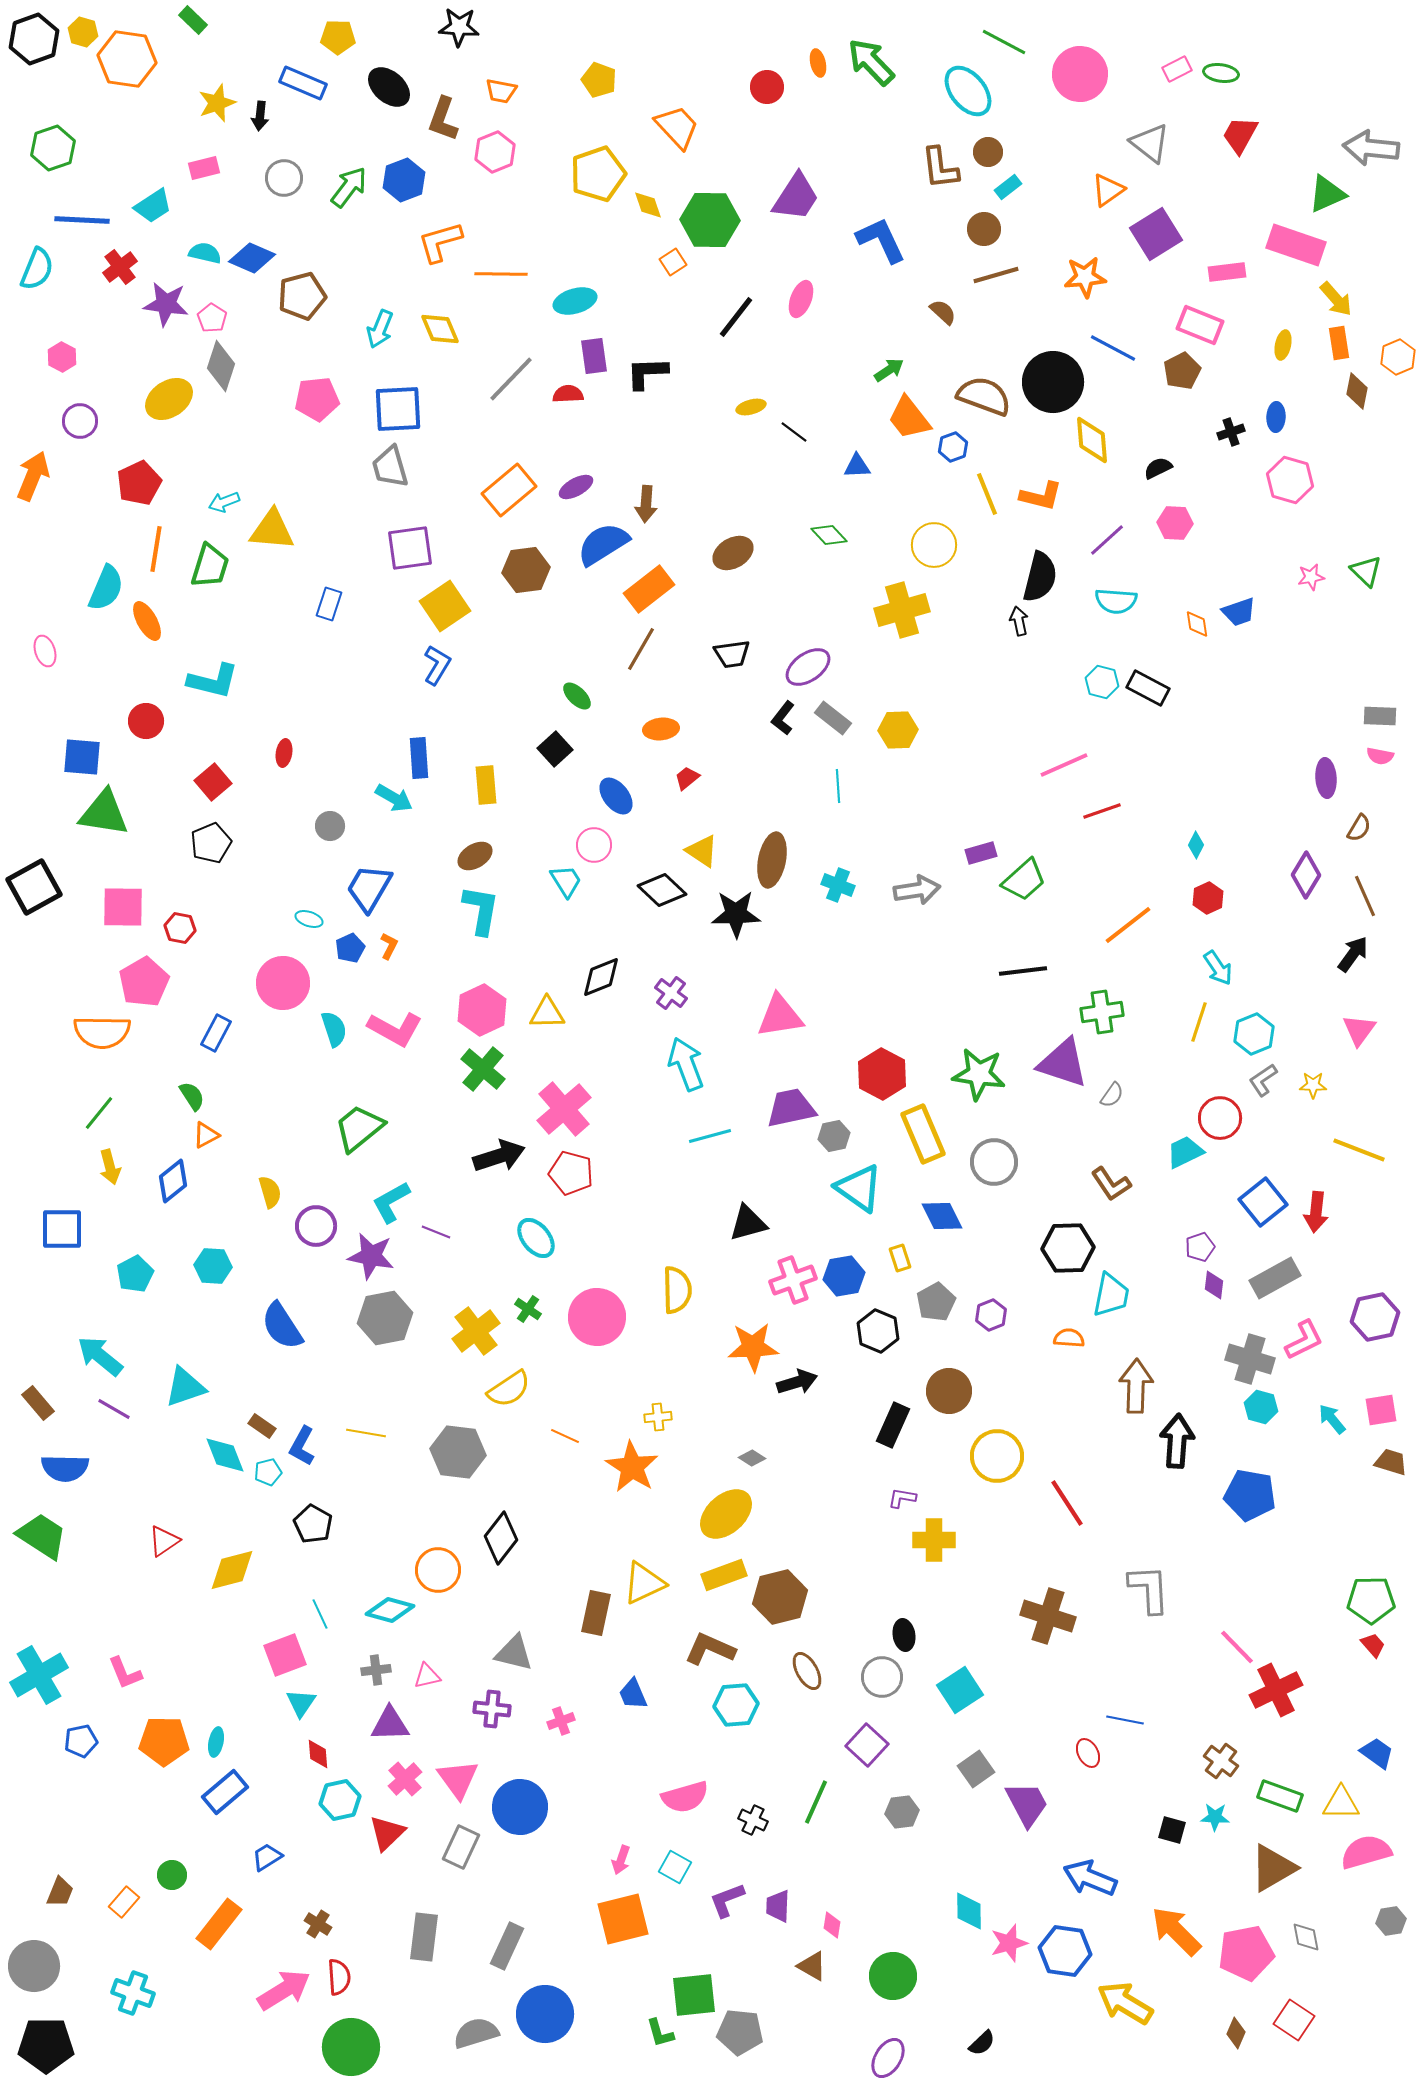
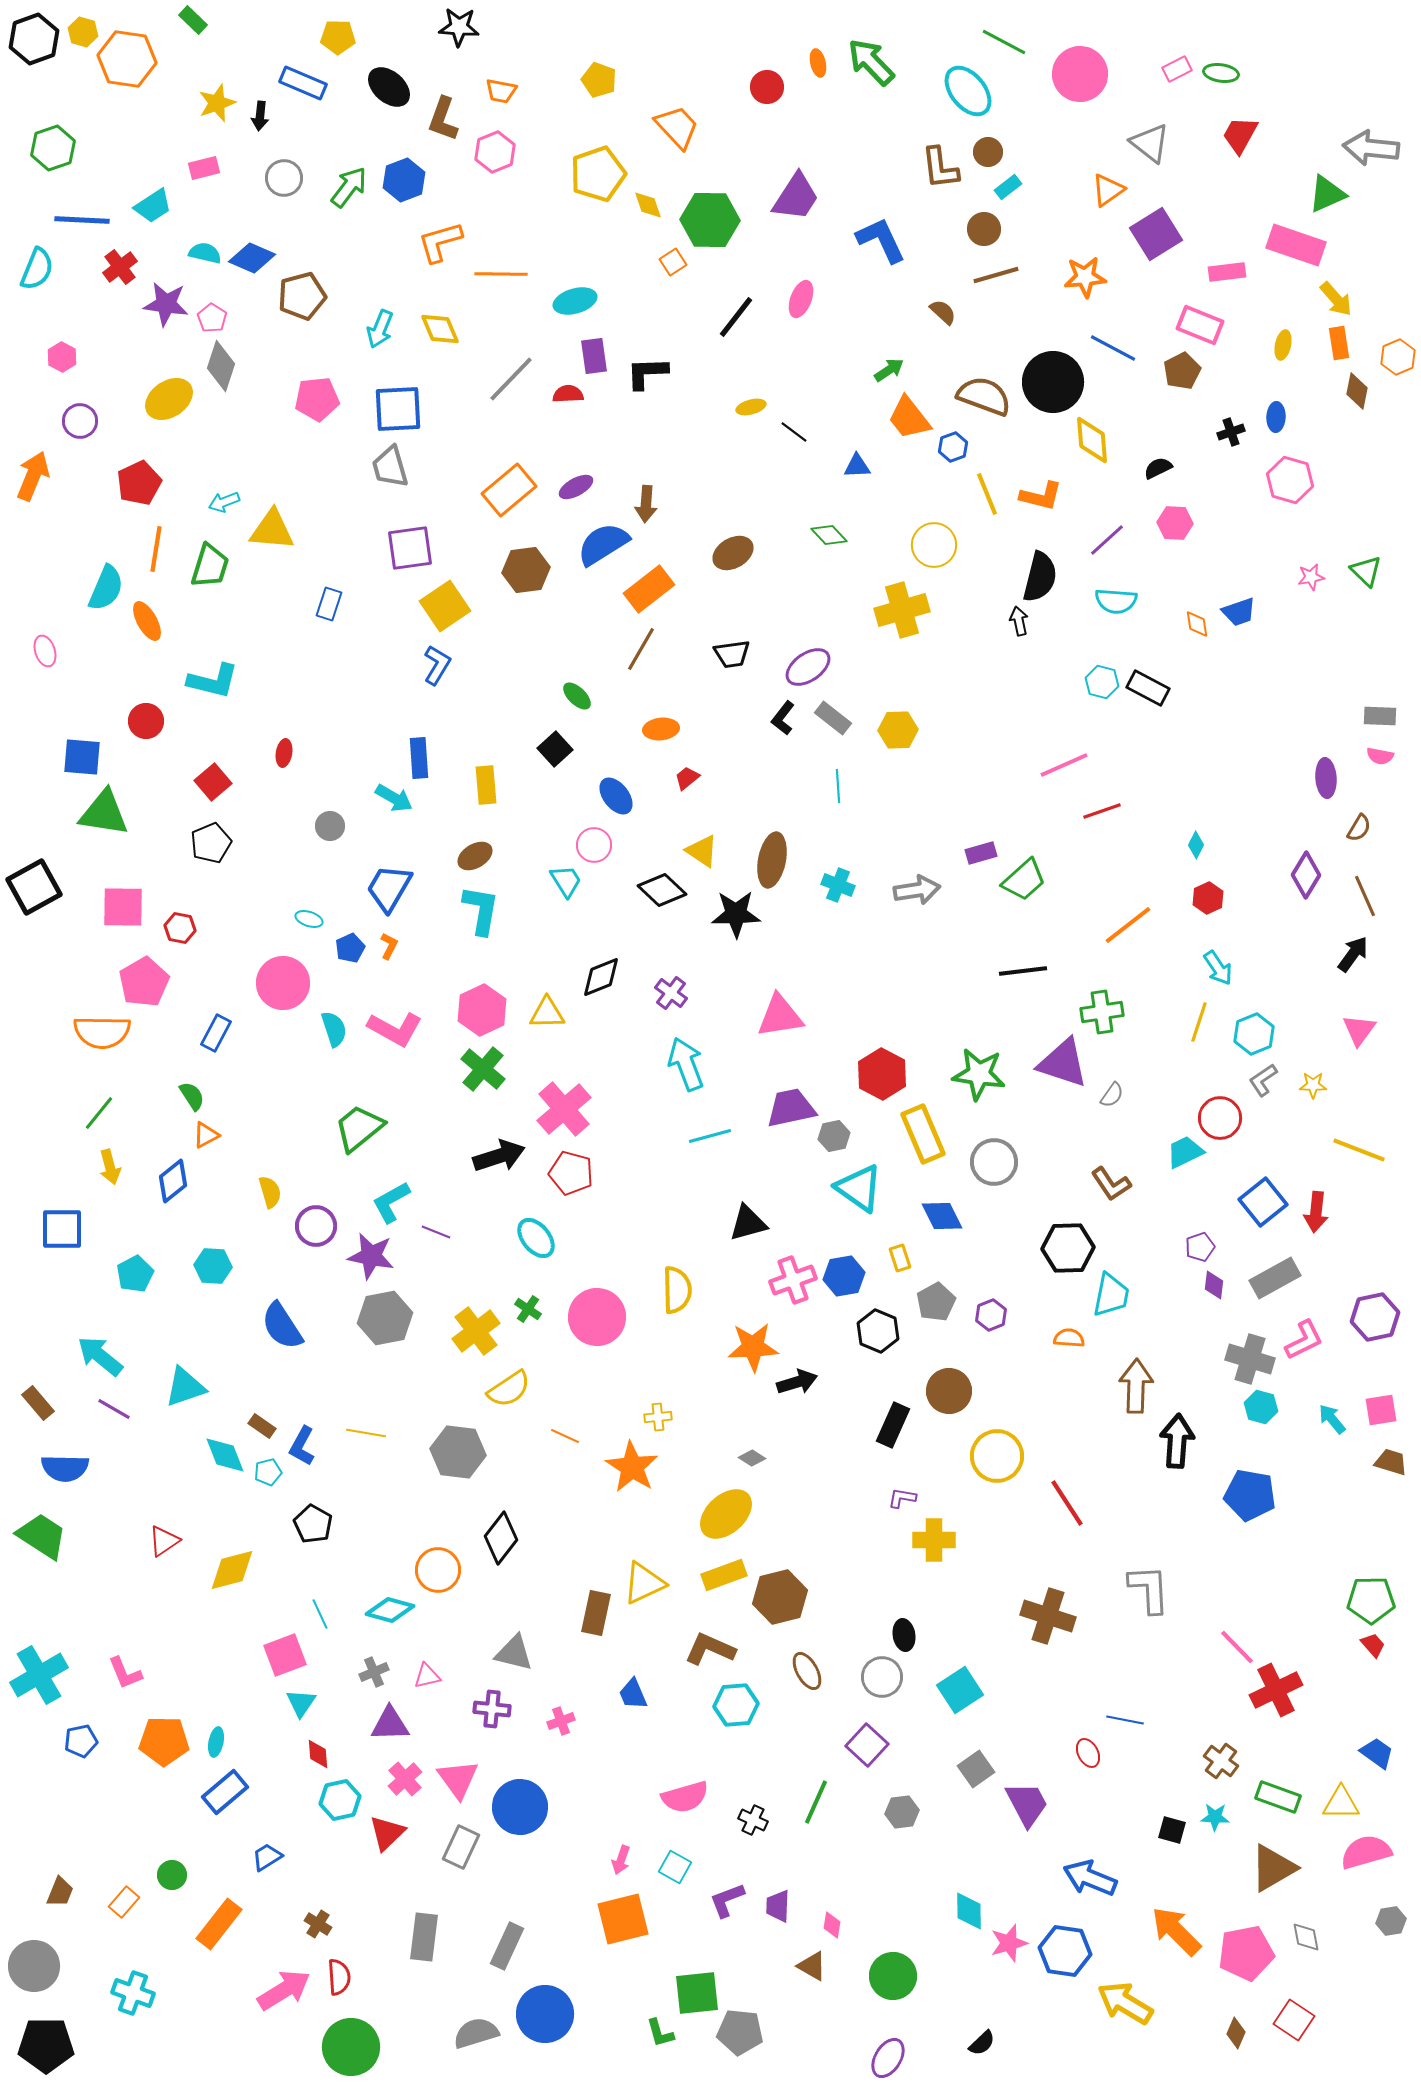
blue trapezoid at (369, 888): moved 20 px right
gray cross at (376, 1670): moved 2 px left, 2 px down; rotated 16 degrees counterclockwise
green rectangle at (1280, 1796): moved 2 px left, 1 px down
green square at (694, 1995): moved 3 px right, 2 px up
